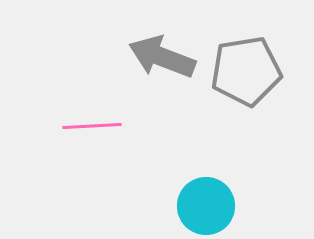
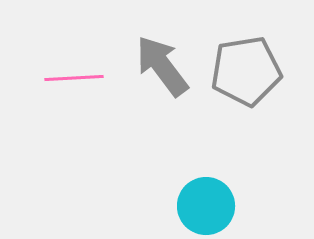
gray arrow: moved 9 px down; rotated 32 degrees clockwise
pink line: moved 18 px left, 48 px up
